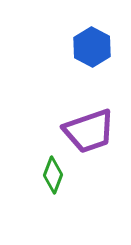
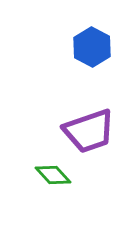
green diamond: rotated 63 degrees counterclockwise
